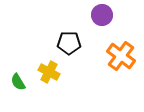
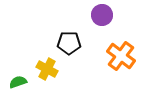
yellow cross: moved 2 px left, 3 px up
green semicircle: rotated 102 degrees clockwise
